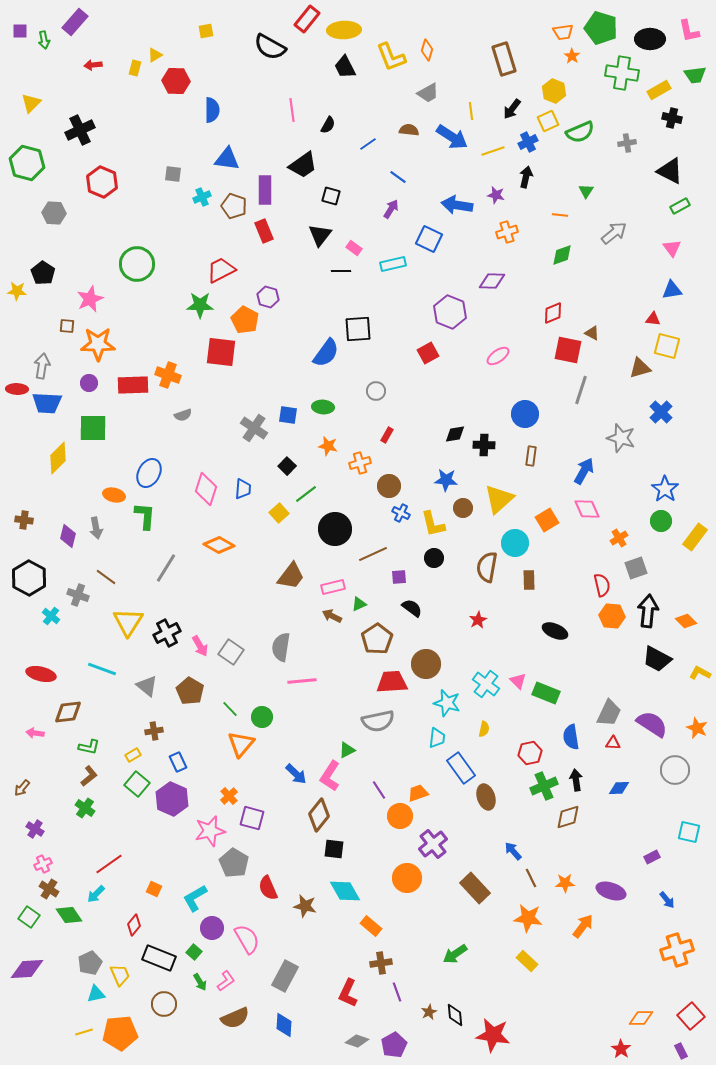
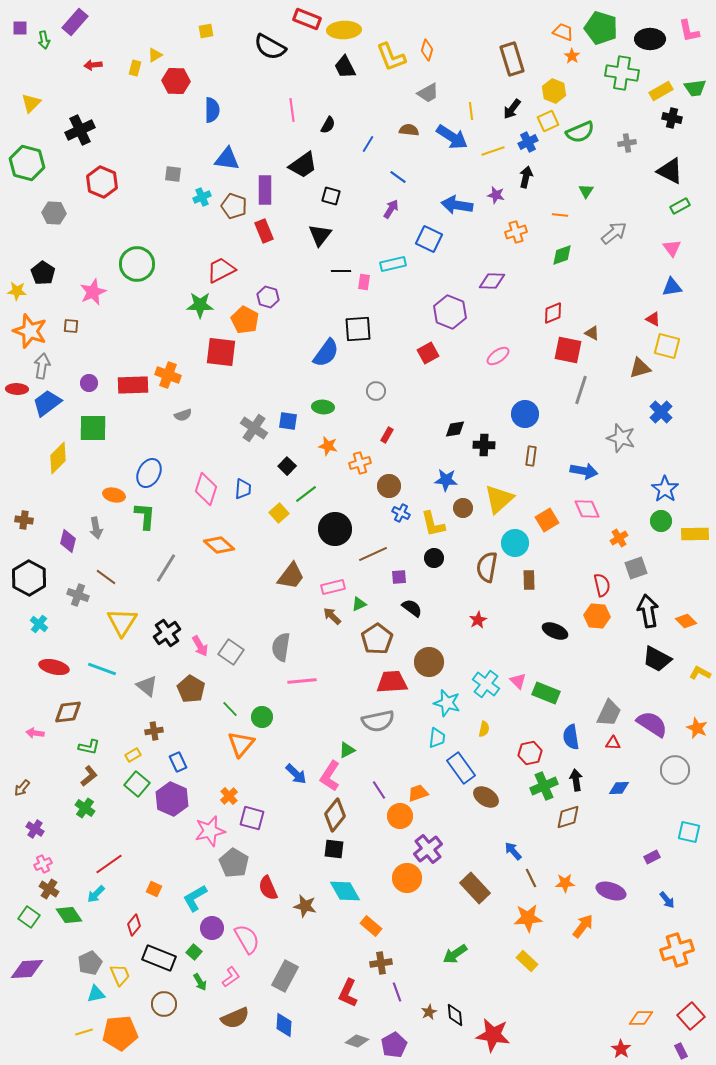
red rectangle at (307, 19): rotated 72 degrees clockwise
purple square at (20, 31): moved 3 px up
orange trapezoid at (563, 32): rotated 150 degrees counterclockwise
brown rectangle at (504, 59): moved 8 px right
green trapezoid at (695, 75): moved 13 px down
yellow rectangle at (659, 90): moved 2 px right, 1 px down
blue line at (368, 144): rotated 24 degrees counterclockwise
orange cross at (507, 232): moved 9 px right
pink rectangle at (354, 248): moved 10 px right, 34 px down; rotated 63 degrees clockwise
blue triangle at (672, 290): moved 3 px up
pink star at (90, 299): moved 3 px right, 7 px up
red triangle at (653, 319): rotated 21 degrees clockwise
brown square at (67, 326): moved 4 px right
orange star at (98, 344): moved 68 px left, 13 px up; rotated 20 degrees clockwise
blue trapezoid at (47, 403): rotated 140 degrees clockwise
blue square at (288, 415): moved 6 px down
black diamond at (455, 434): moved 5 px up
blue arrow at (584, 471): rotated 72 degrees clockwise
purple diamond at (68, 536): moved 5 px down
yellow rectangle at (695, 537): moved 3 px up; rotated 52 degrees clockwise
orange diamond at (219, 545): rotated 12 degrees clockwise
black arrow at (648, 611): rotated 16 degrees counterclockwise
cyan cross at (51, 616): moved 12 px left, 8 px down
brown arrow at (332, 616): rotated 18 degrees clockwise
orange hexagon at (612, 616): moved 15 px left
yellow triangle at (128, 622): moved 6 px left
black cross at (167, 633): rotated 8 degrees counterclockwise
brown circle at (426, 664): moved 3 px right, 2 px up
red ellipse at (41, 674): moved 13 px right, 7 px up
brown pentagon at (190, 691): moved 1 px right, 2 px up
brown ellipse at (486, 797): rotated 40 degrees counterclockwise
brown diamond at (319, 815): moved 16 px right
purple cross at (433, 844): moved 5 px left, 5 px down
orange star at (528, 918): rotated 12 degrees counterclockwise
pink L-shape at (226, 981): moved 5 px right, 4 px up
